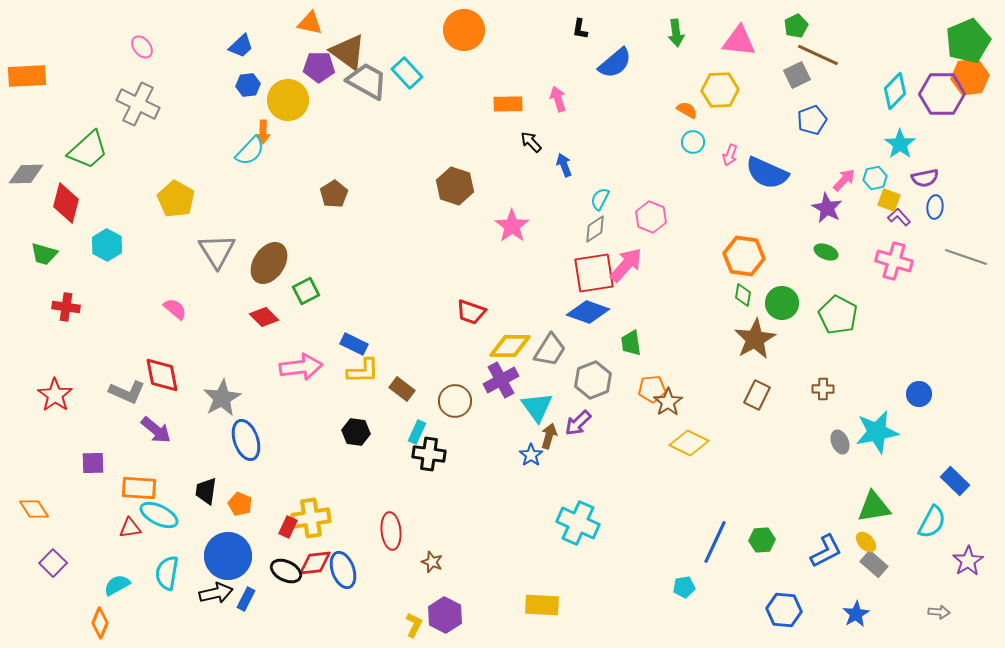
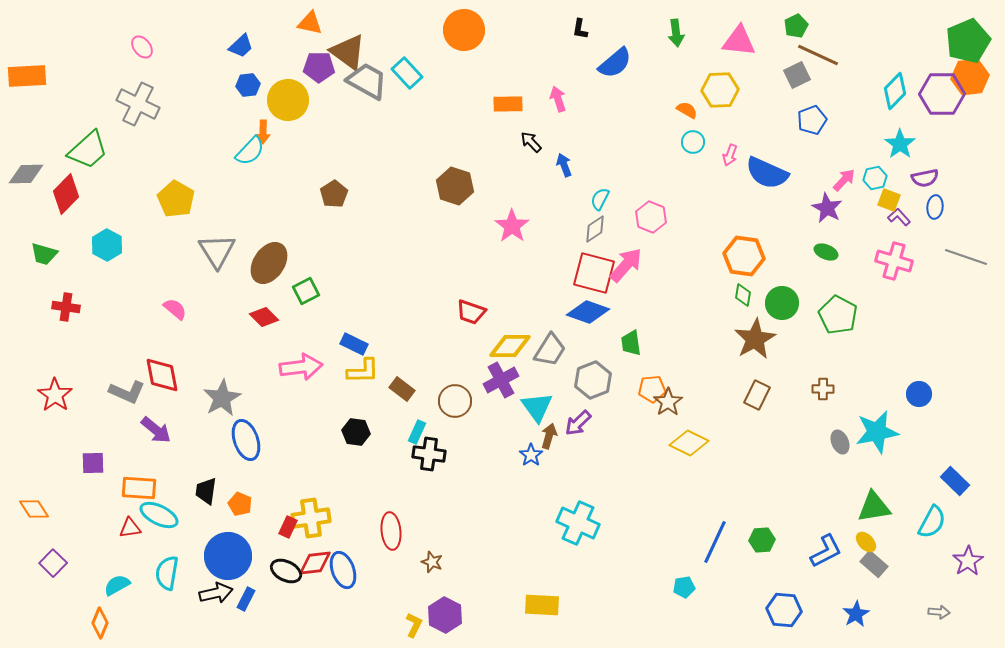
red diamond at (66, 203): moved 9 px up; rotated 30 degrees clockwise
red square at (594, 273): rotated 24 degrees clockwise
